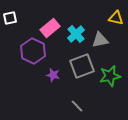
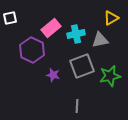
yellow triangle: moved 5 px left; rotated 42 degrees counterclockwise
pink rectangle: moved 1 px right
cyan cross: rotated 30 degrees clockwise
purple hexagon: moved 1 px left, 1 px up
gray line: rotated 48 degrees clockwise
